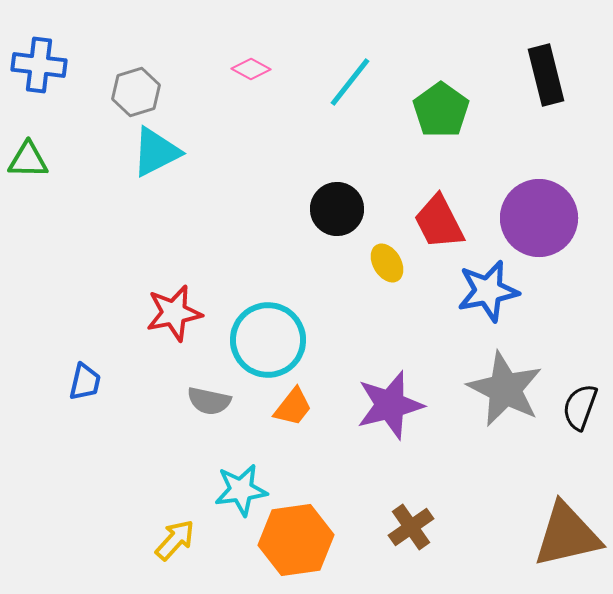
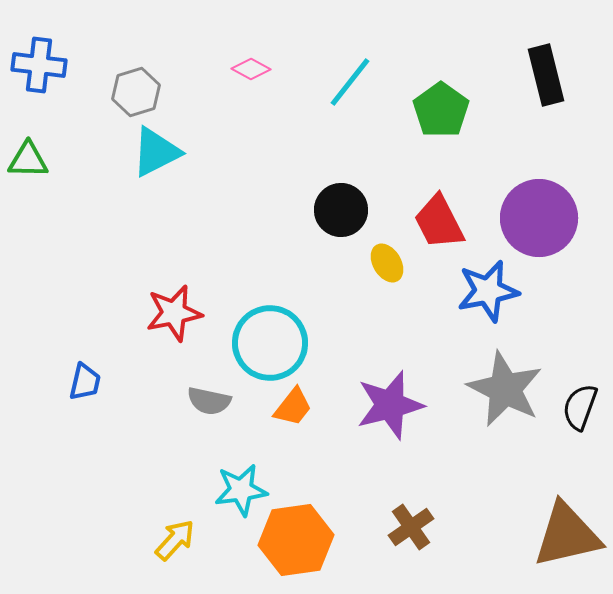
black circle: moved 4 px right, 1 px down
cyan circle: moved 2 px right, 3 px down
